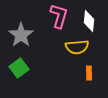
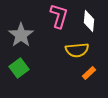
yellow semicircle: moved 3 px down
orange rectangle: rotated 48 degrees clockwise
